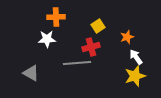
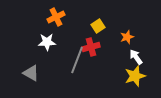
orange cross: rotated 24 degrees counterclockwise
white star: moved 3 px down
gray line: moved 3 px up; rotated 64 degrees counterclockwise
